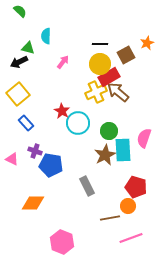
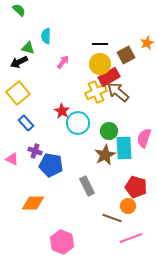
green semicircle: moved 1 px left, 1 px up
yellow square: moved 1 px up
cyan rectangle: moved 1 px right, 2 px up
brown line: moved 2 px right; rotated 30 degrees clockwise
